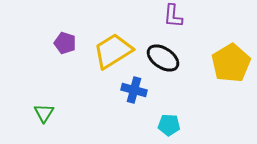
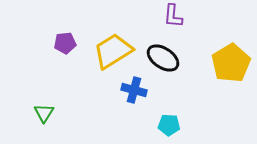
purple pentagon: rotated 25 degrees counterclockwise
